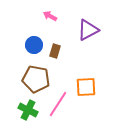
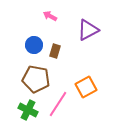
orange square: rotated 25 degrees counterclockwise
